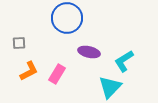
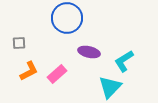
pink rectangle: rotated 18 degrees clockwise
